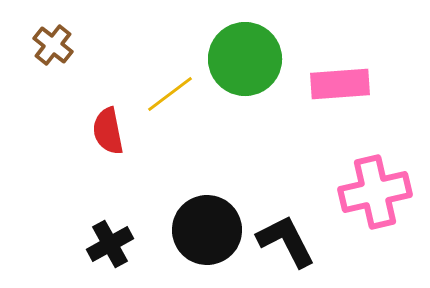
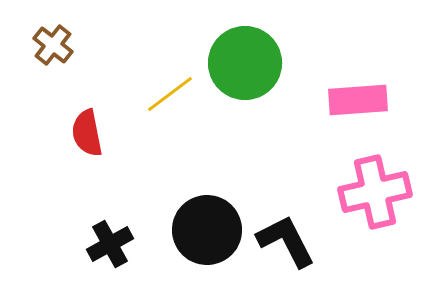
green circle: moved 4 px down
pink rectangle: moved 18 px right, 16 px down
red semicircle: moved 21 px left, 2 px down
